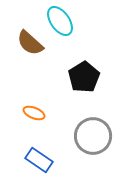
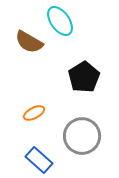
brown semicircle: moved 1 px left, 1 px up; rotated 12 degrees counterclockwise
orange ellipse: rotated 50 degrees counterclockwise
gray circle: moved 11 px left
blue rectangle: rotated 8 degrees clockwise
